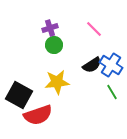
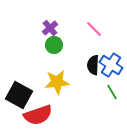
purple cross: rotated 21 degrees counterclockwise
black semicircle: moved 1 px right; rotated 126 degrees clockwise
